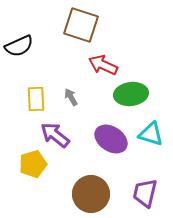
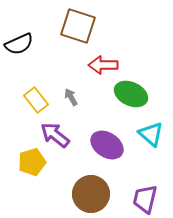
brown square: moved 3 px left, 1 px down
black semicircle: moved 2 px up
red arrow: rotated 24 degrees counterclockwise
green ellipse: rotated 32 degrees clockwise
yellow rectangle: moved 1 px down; rotated 35 degrees counterclockwise
cyan triangle: rotated 24 degrees clockwise
purple ellipse: moved 4 px left, 6 px down
yellow pentagon: moved 1 px left, 2 px up
purple trapezoid: moved 6 px down
